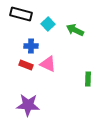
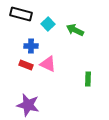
purple star: rotated 10 degrees clockwise
